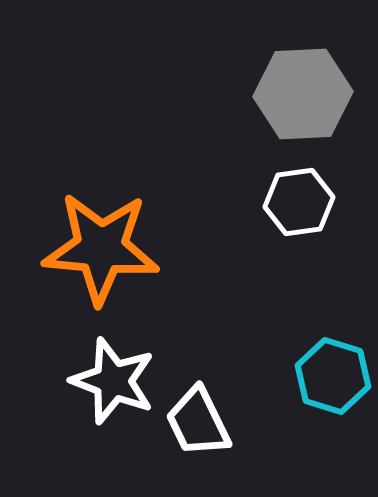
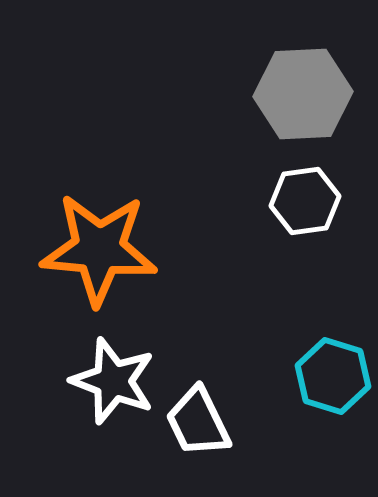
white hexagon: moved 6 px right, 1 px up
orange star: moved 2 px left, 1 px down
